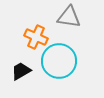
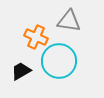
gray triangle: moved 4 px down
